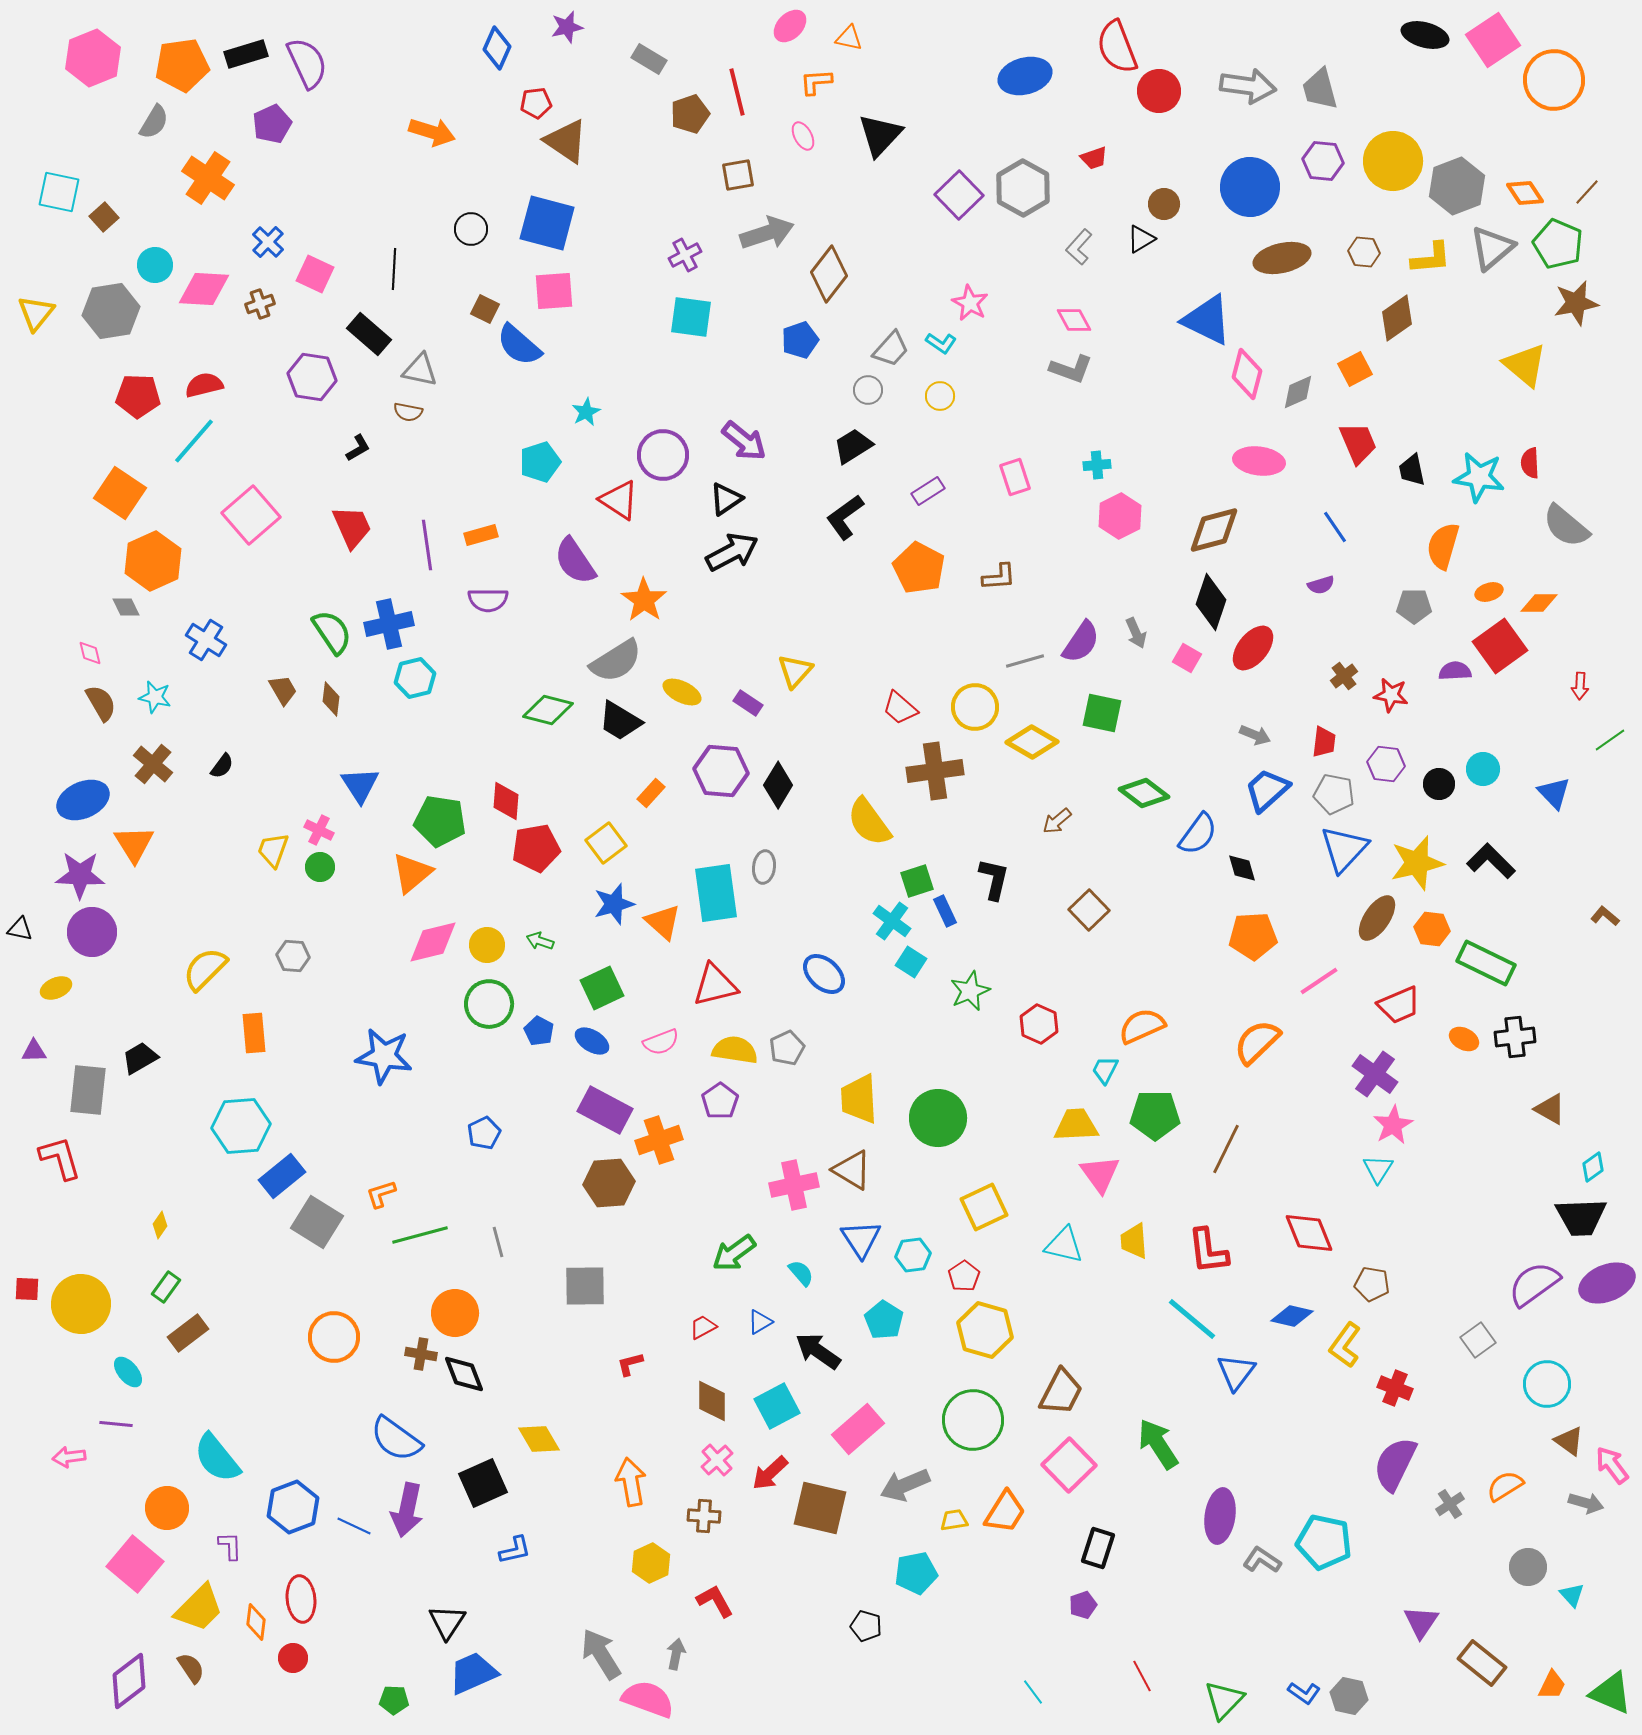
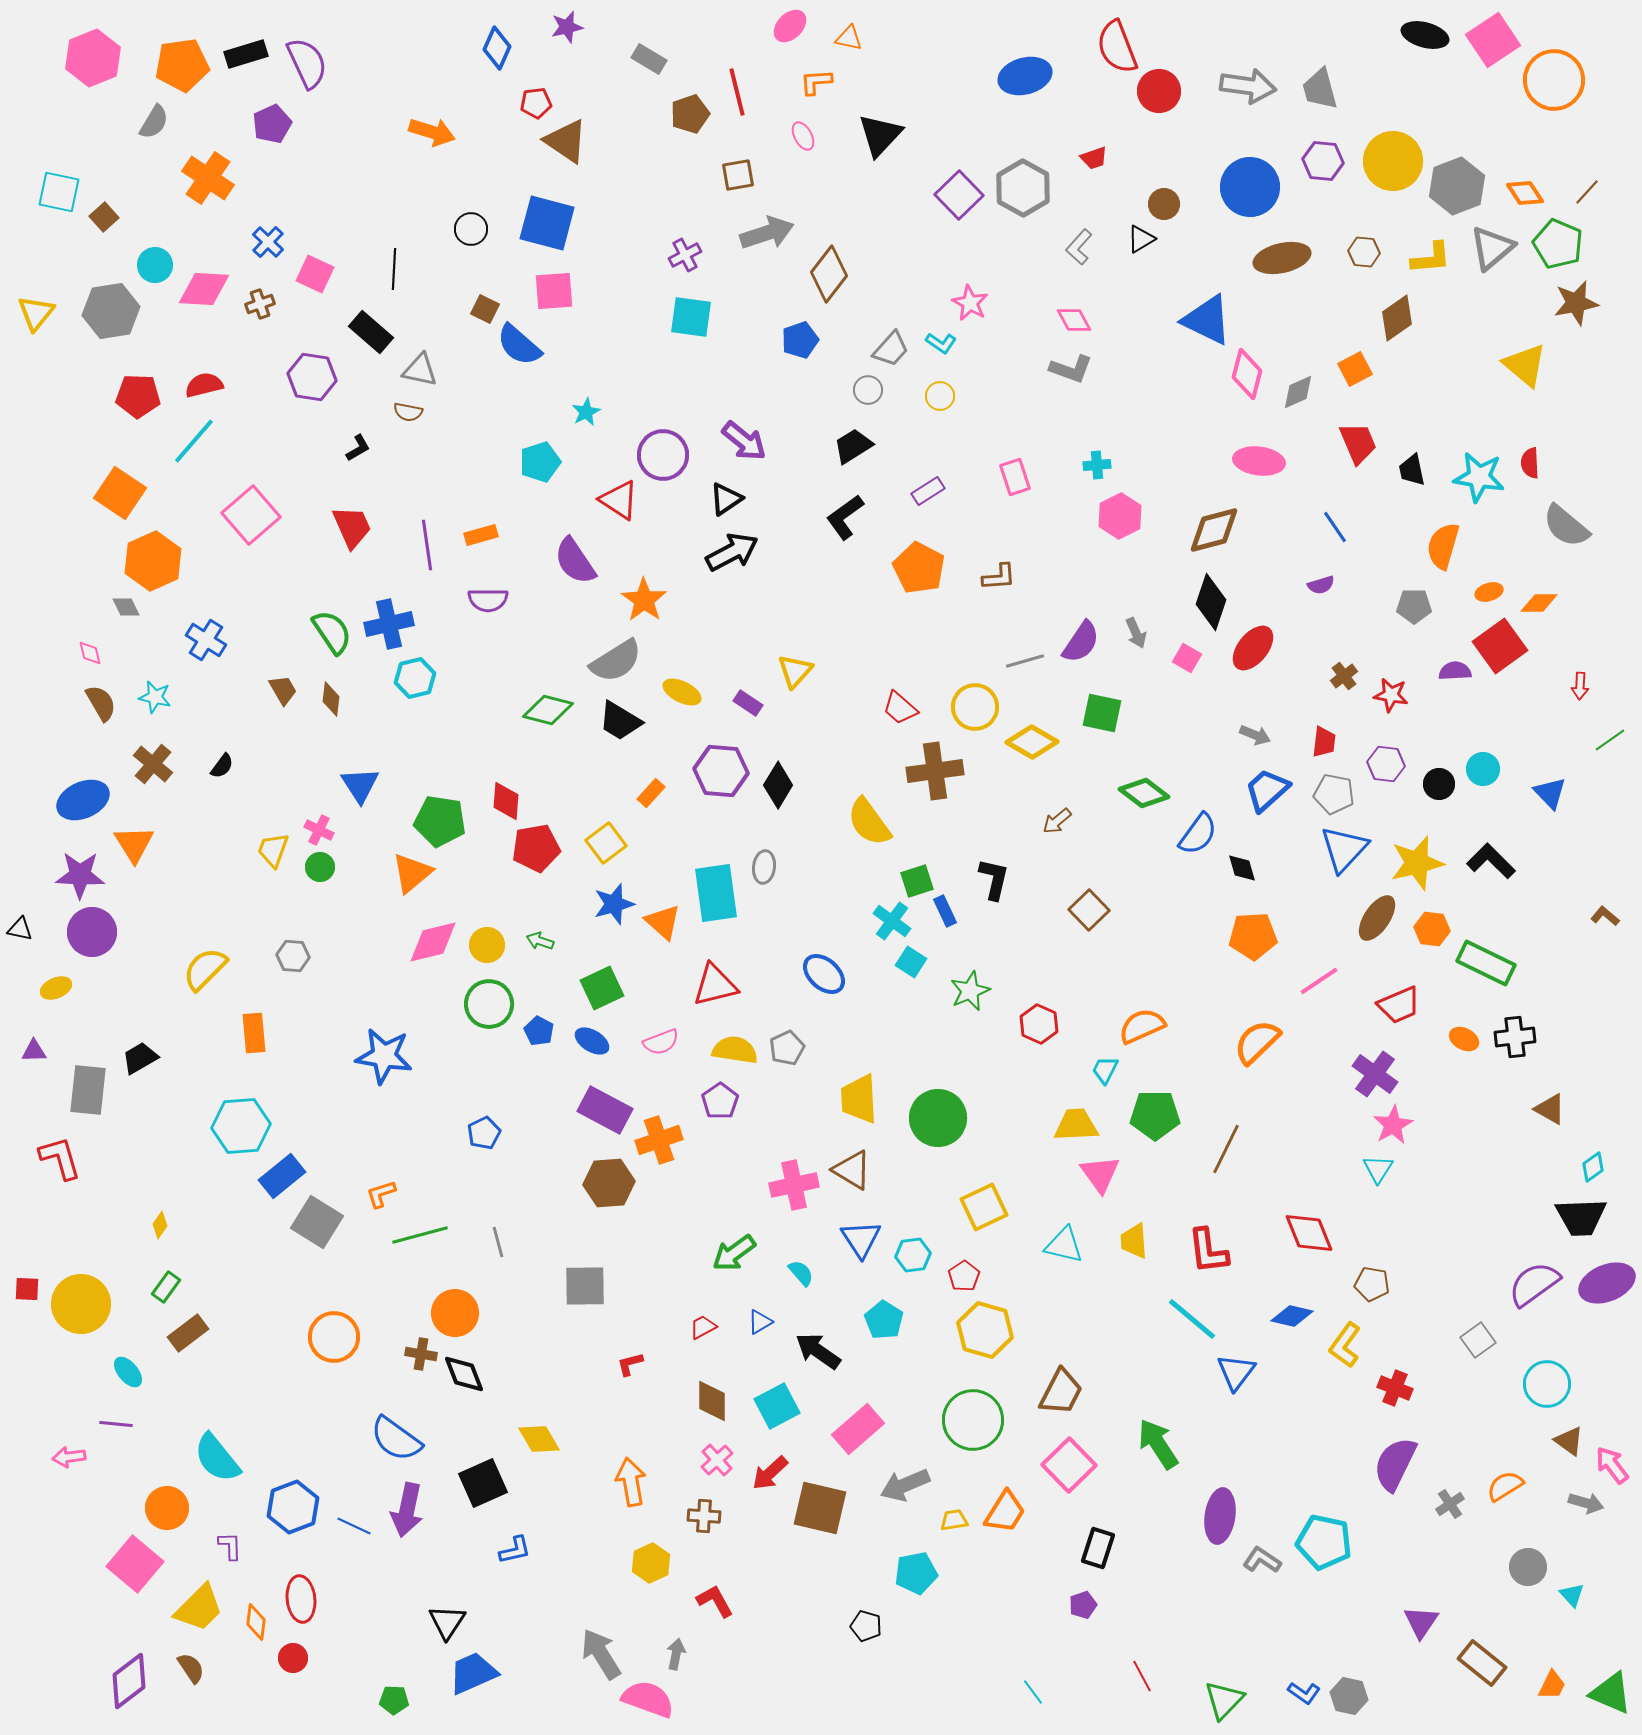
black rectangle at (369, 334): moved 2 px right, 2 px up
blue triangle at (1554, 793): moved 4 px left
